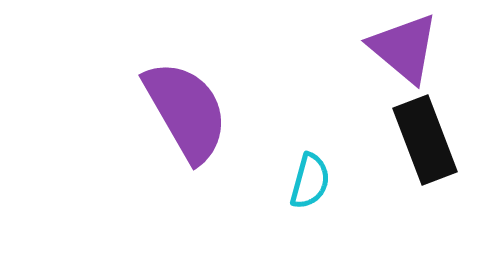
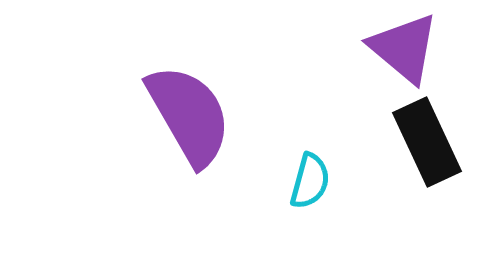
purple semicircle: moved 3 px right, 4 px down
black rectangle: moved 2 px right, 2 px down; rotated 4 degrees counterclockwise
